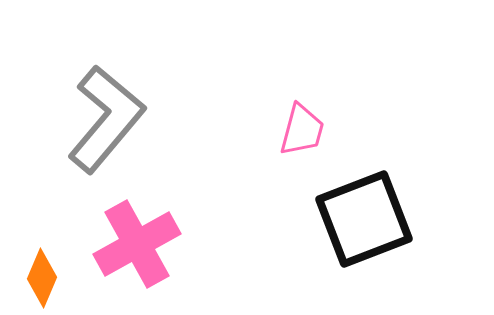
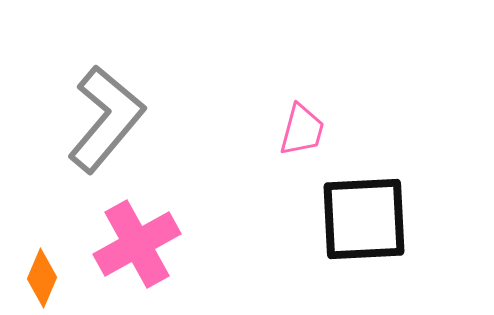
black square: rotated 18 degrees clockwise
